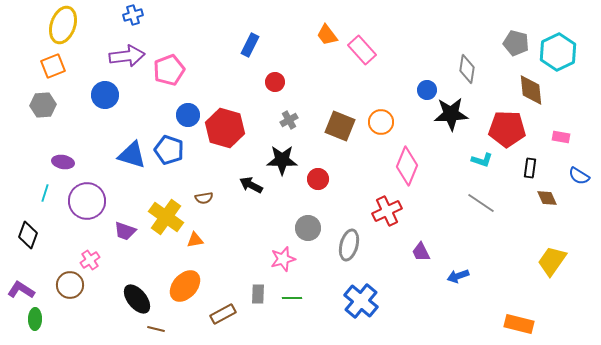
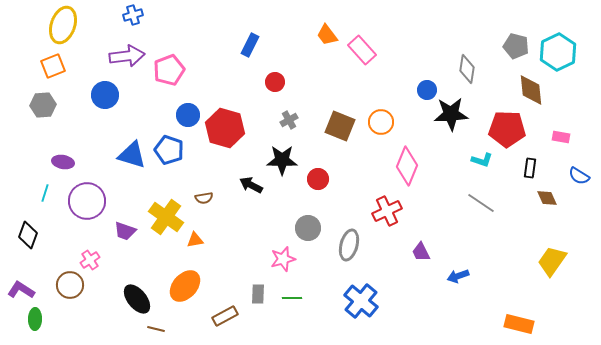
gray pentagon at (516, 43): moved 3 px down
brown rectangle at (223, 314): moved 2 px right, 2 px down
